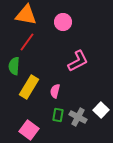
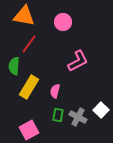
orange triangle: moved 2 px left, 1 px down
red line: moved 2 px right, 2 px down
pink square: rotated 24 degrees clockwise
